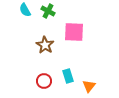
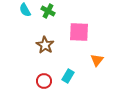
pink square: moved 5 px right
cyan rectangle: rotated 48 degrees clockwise
orange triangle: moved 8 px right, 26 px up
